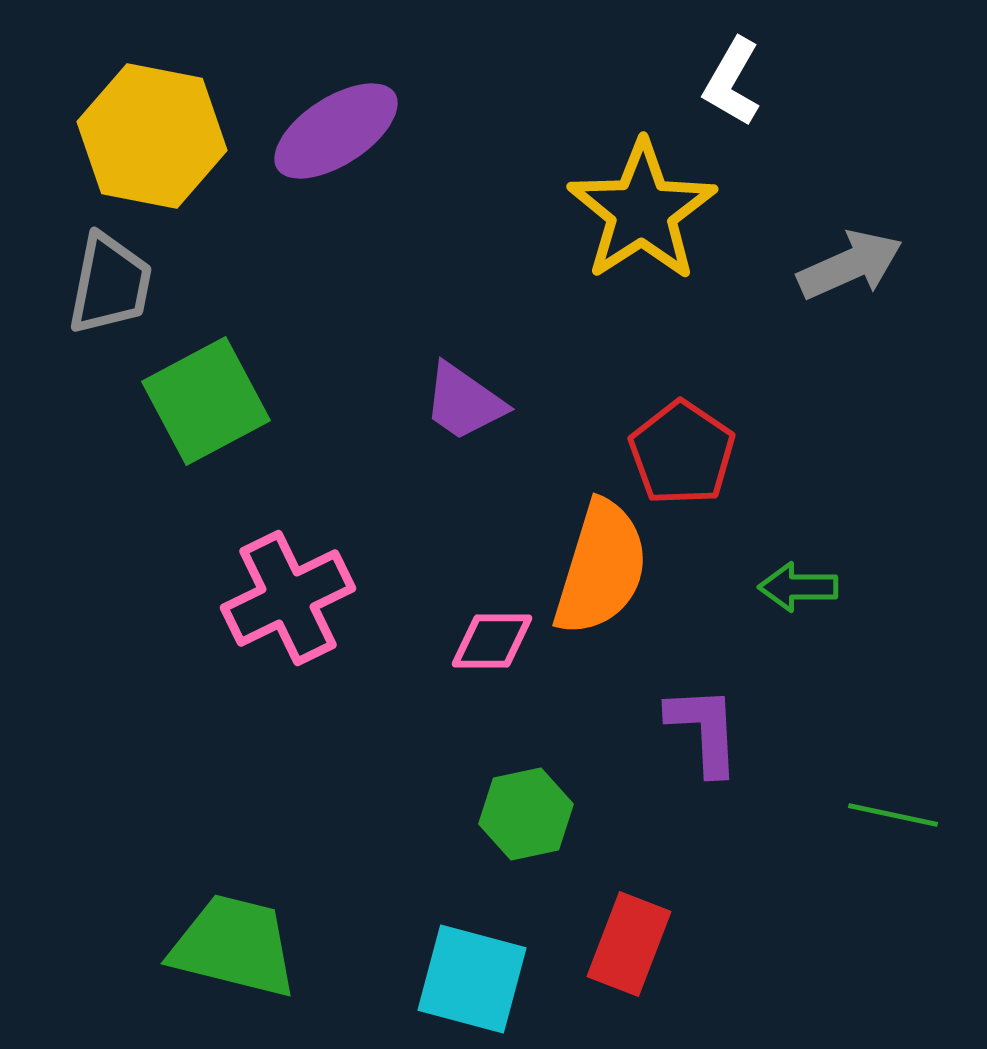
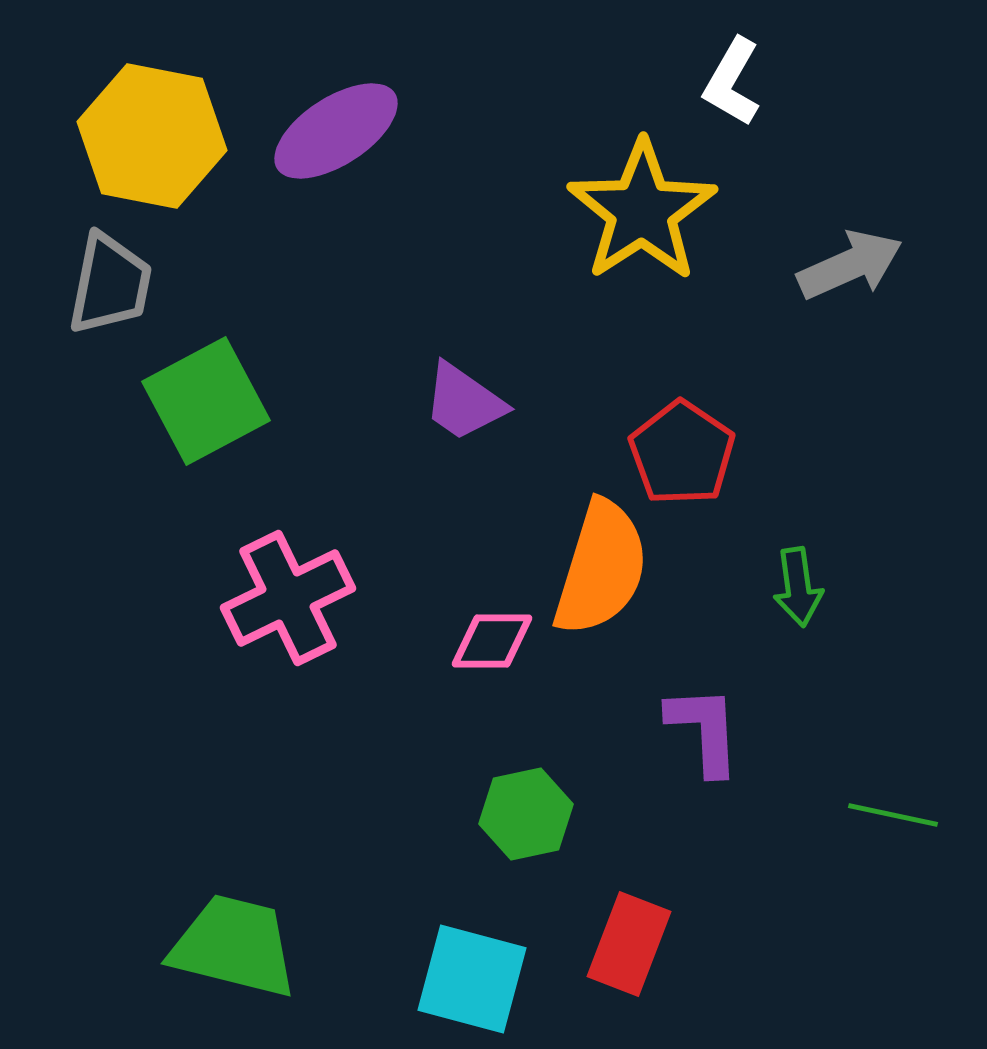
green arrow: rotated 98 degrees counterclockwise
